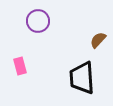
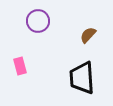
brown semicircle: moved 10 px left, 5 px up
